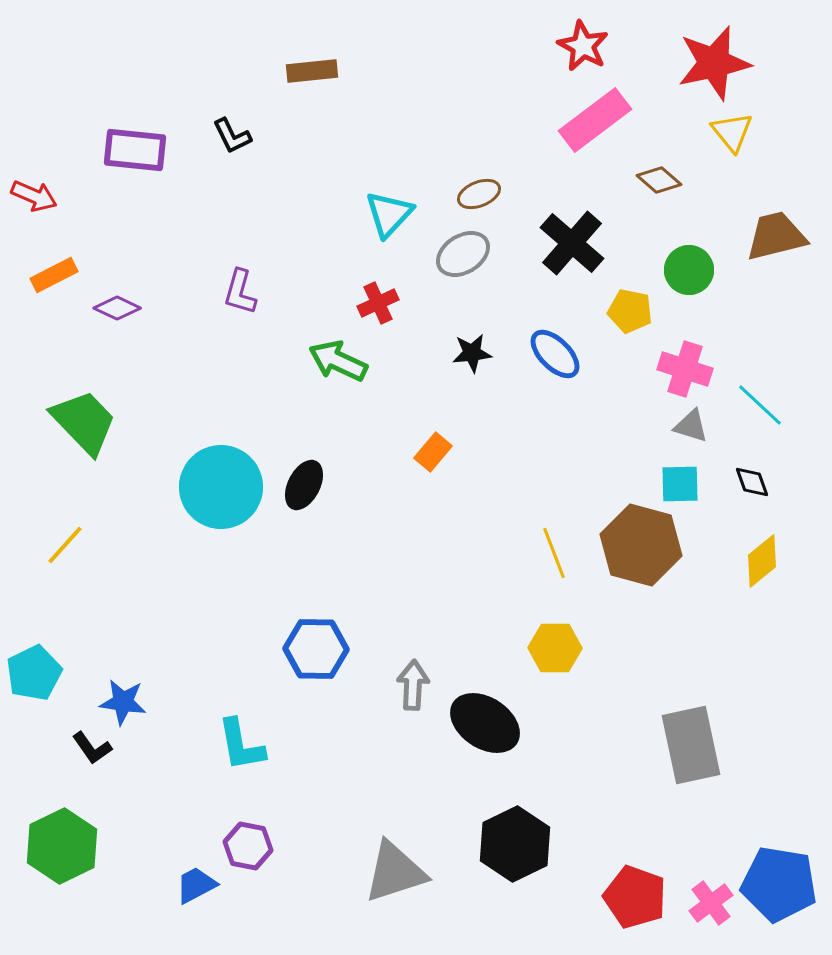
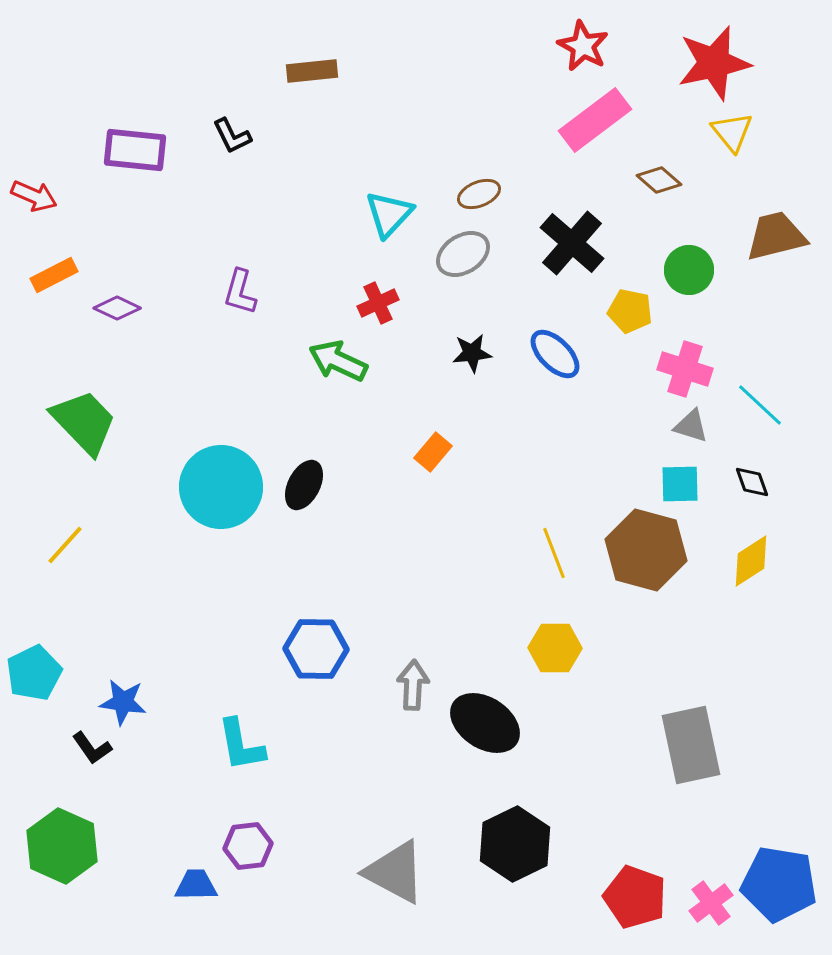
brown hexagon at (641, 545): moved 5 px right, 5 px down
yellow diamond at (762, 561): moved 11 px left; rotated 6 degrees clockwise
green hexagon at (62, 846): rotated 10 degrees counterclockwise
purple hexagon at (248, 846): rotated 18 degrees counterclockwise
gray triangle at (395, 872): rotated 46 degrees clockwise
blue trapezoid at (196, 885): rotated 27 degrees clockwise
